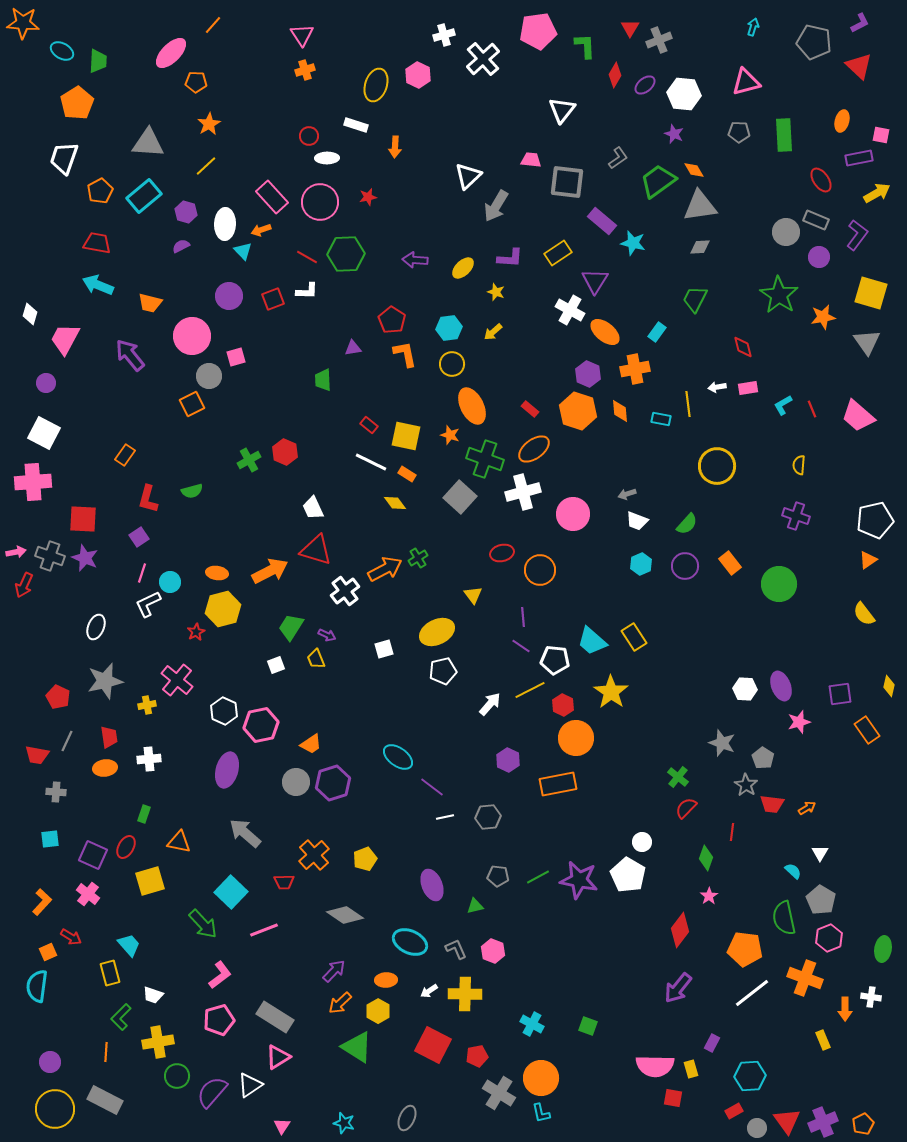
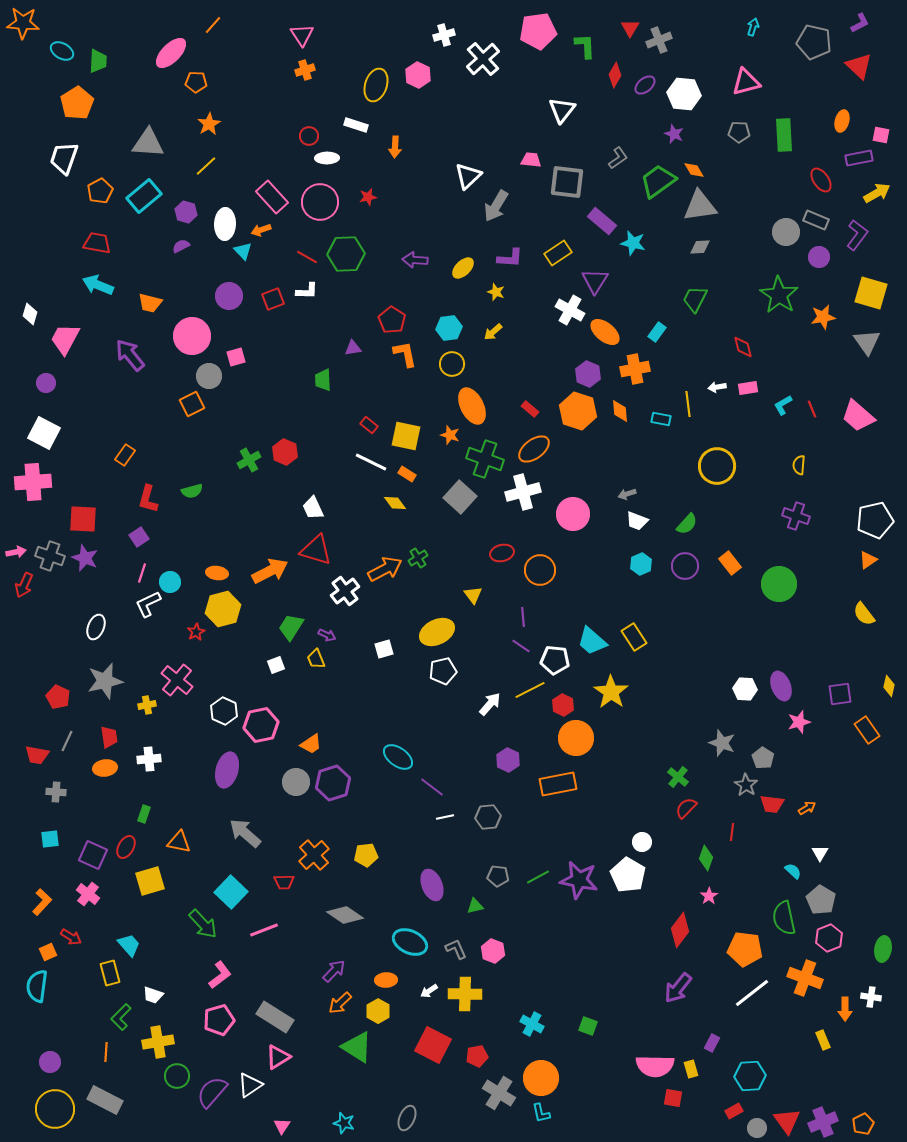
yellow pentagon at (365, 859): moved 1 px right, 4 px up; rotated 15 degrees clockwise
